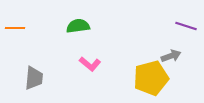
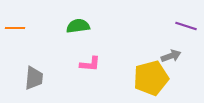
pink L-shape: rotated 35 degrees counterclockwise
